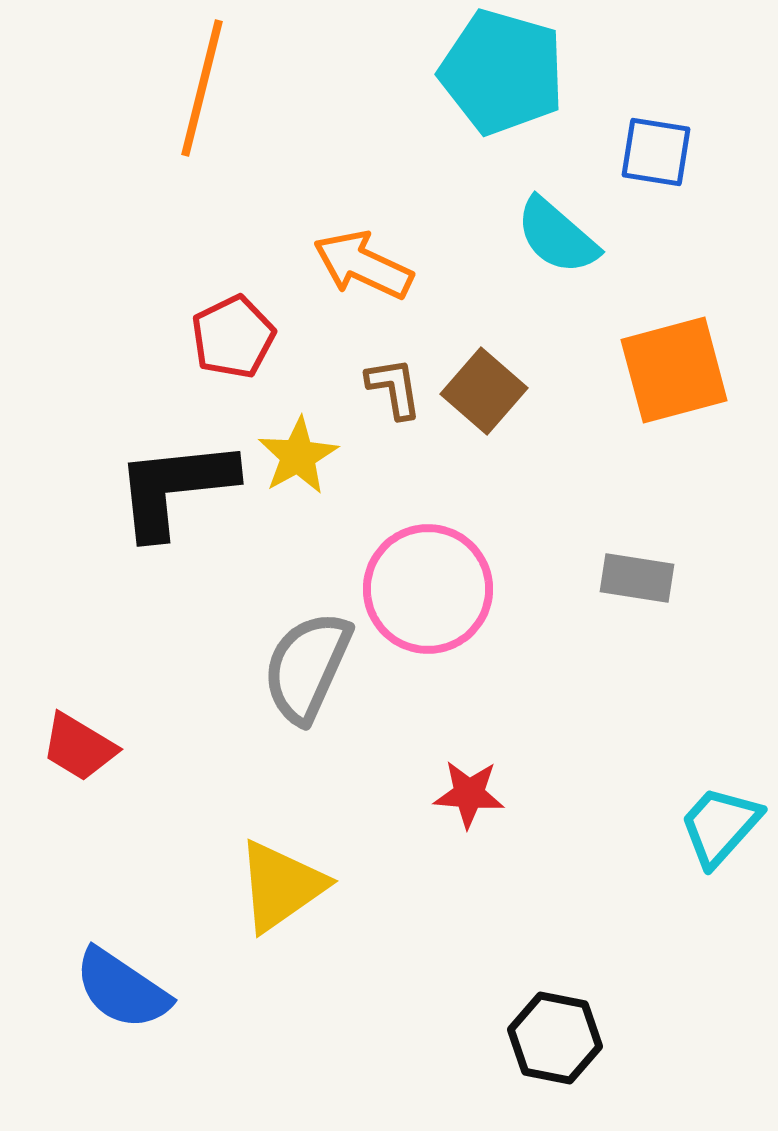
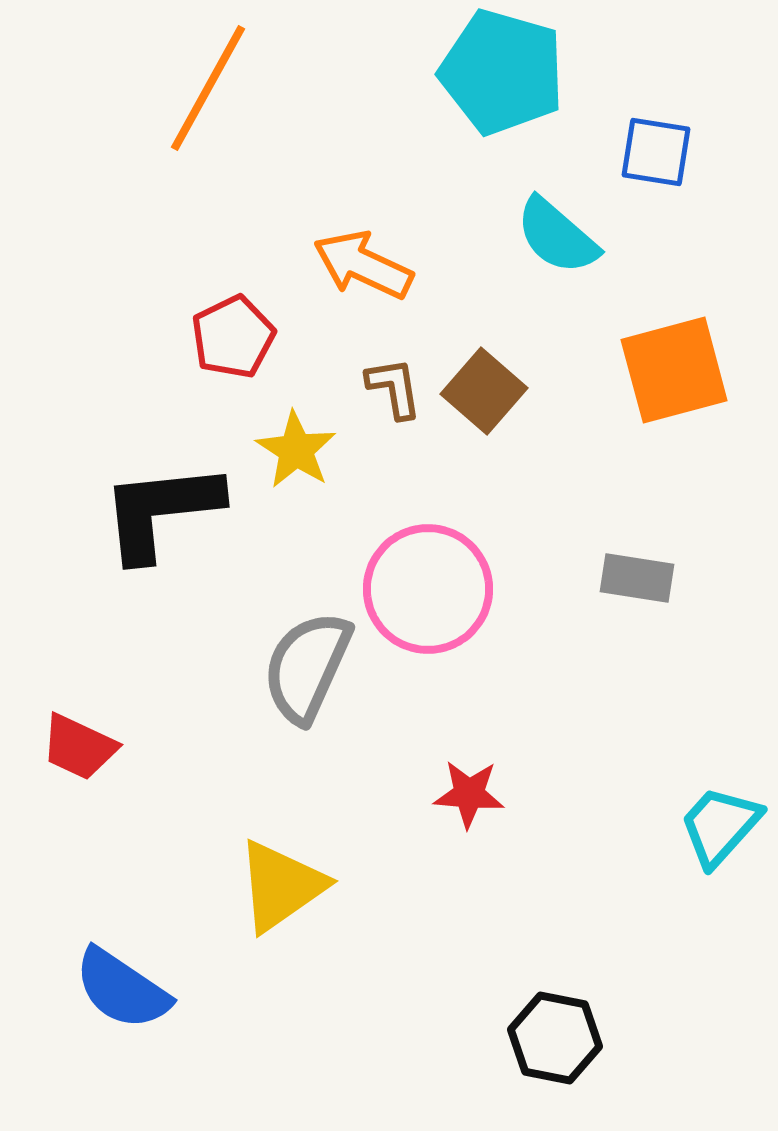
orange line: moved 6 px right; rotated 15 degrees clockwise
yellow star: moved 2 px left, 6 px up; rotated 10 degrees counterclockwise
black L-shape: moved 14 px left, 23 px down
red trapezoid: rotated 6 degrees counterclockwise
